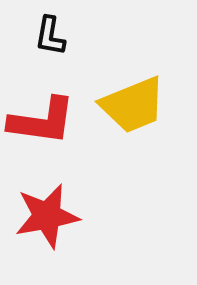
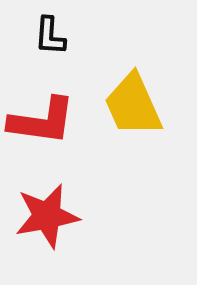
black L-shape: rotated 6 degrees counterclockwise
yellow trapezoid: rotated 88 degrees clockwise
